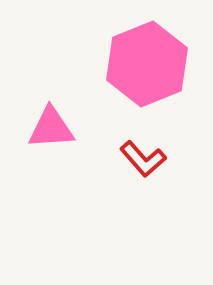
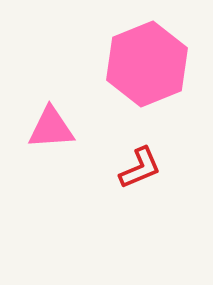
red L-shape: moved 3 px left, 9 px down; rotated 72 degrees counterclockwise
